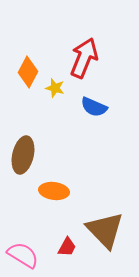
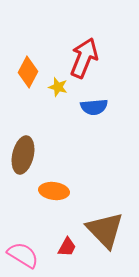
yellow star: moved 3 px right, 1 px up
blue semicircle: rotated 28 degrees counterclockwise
